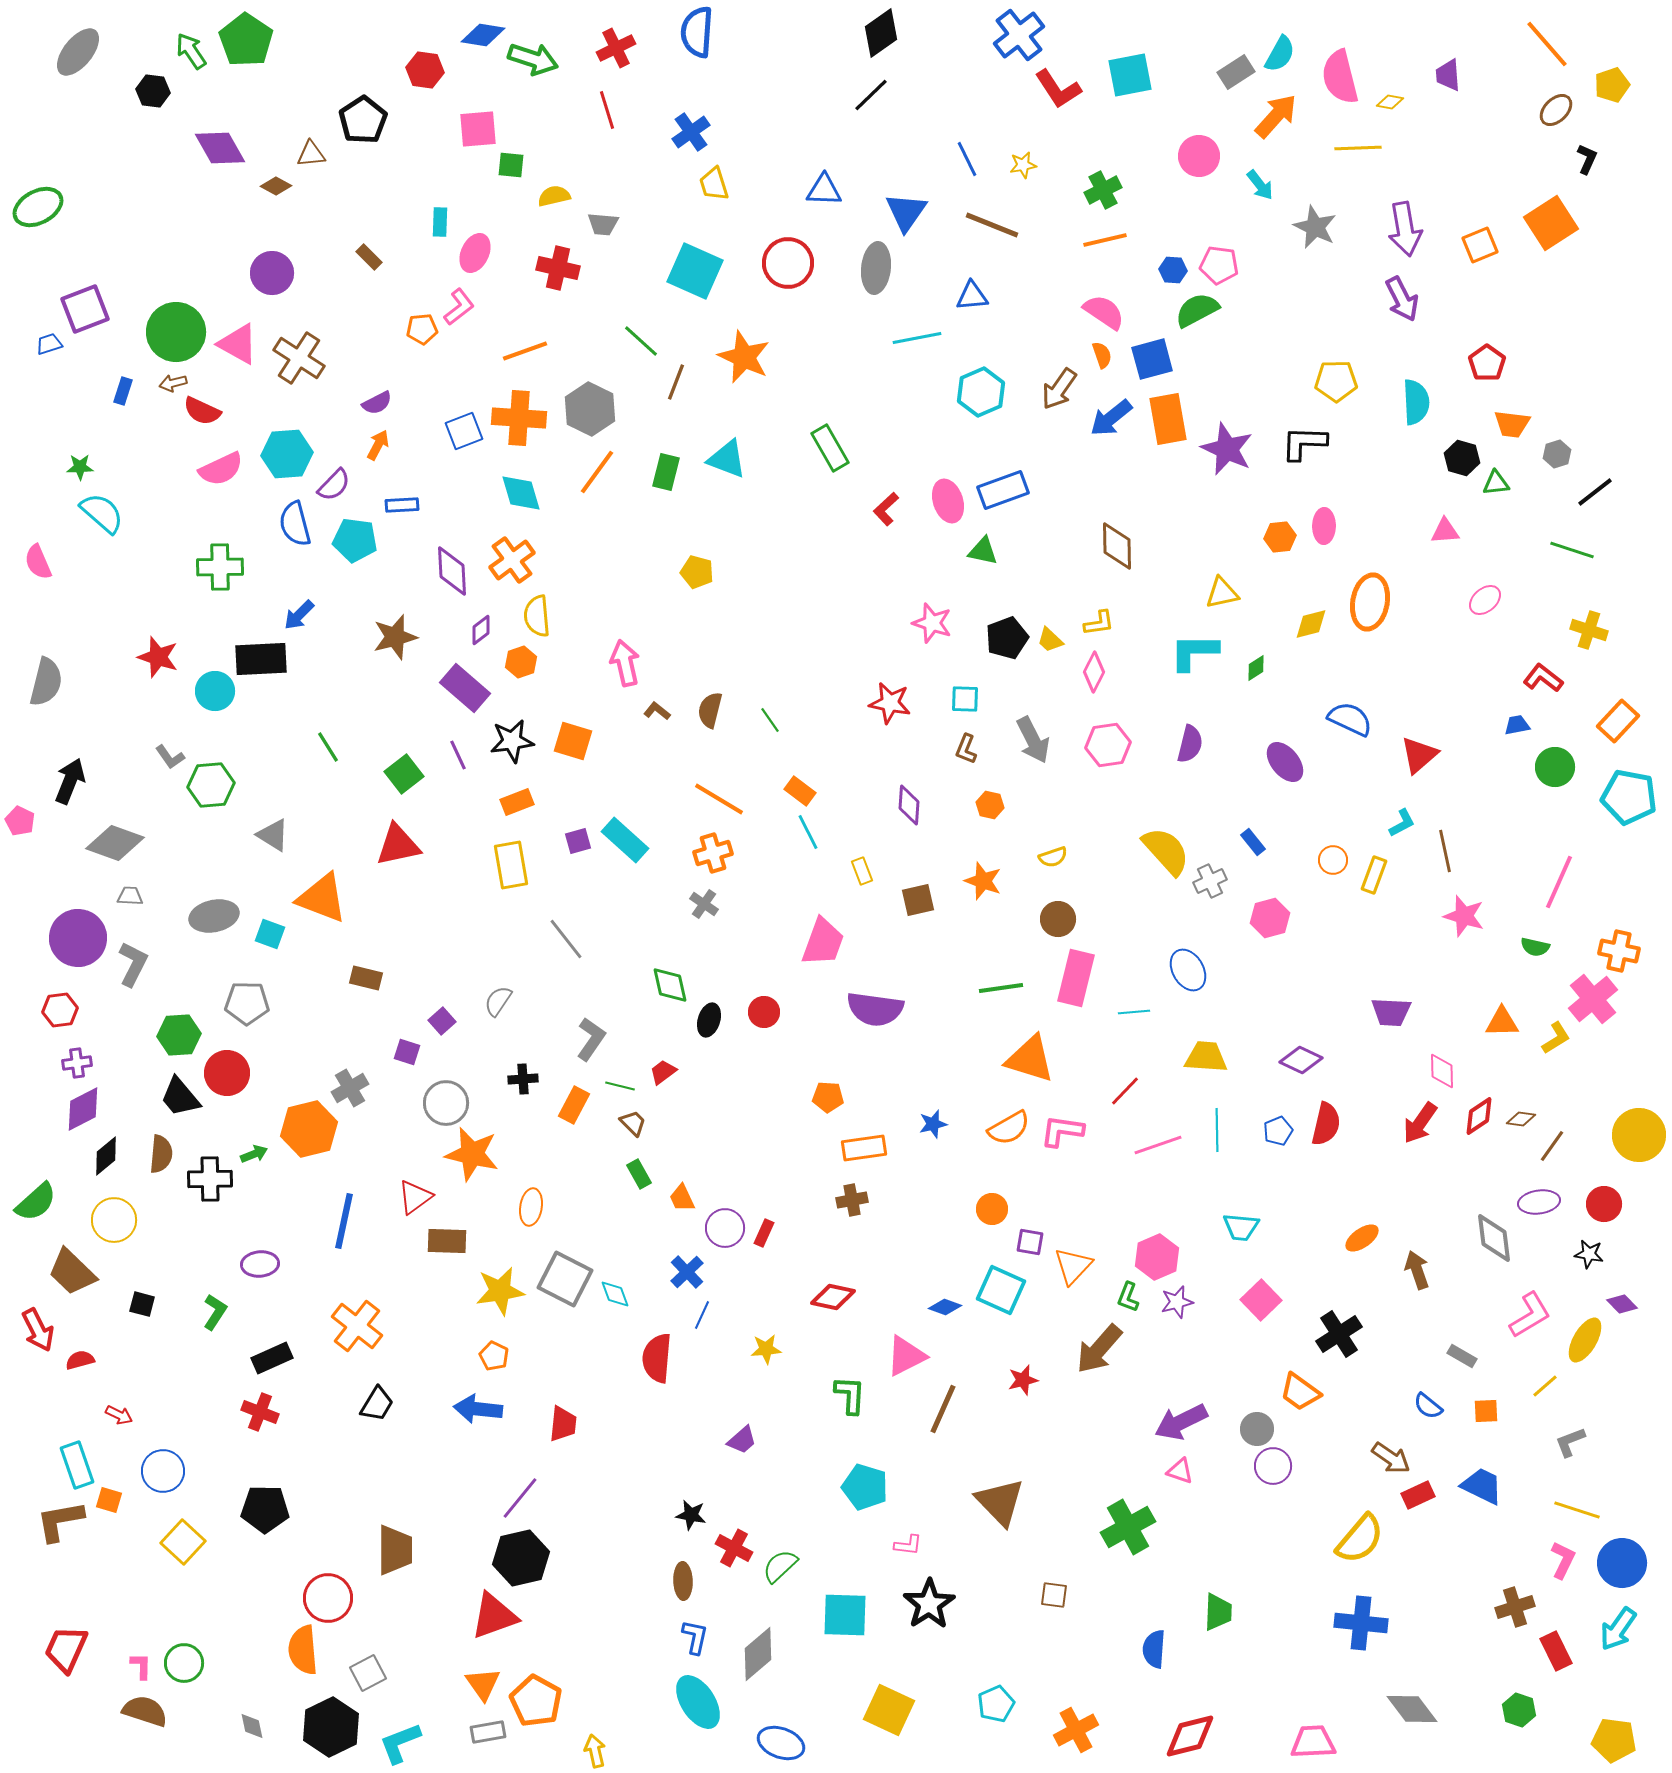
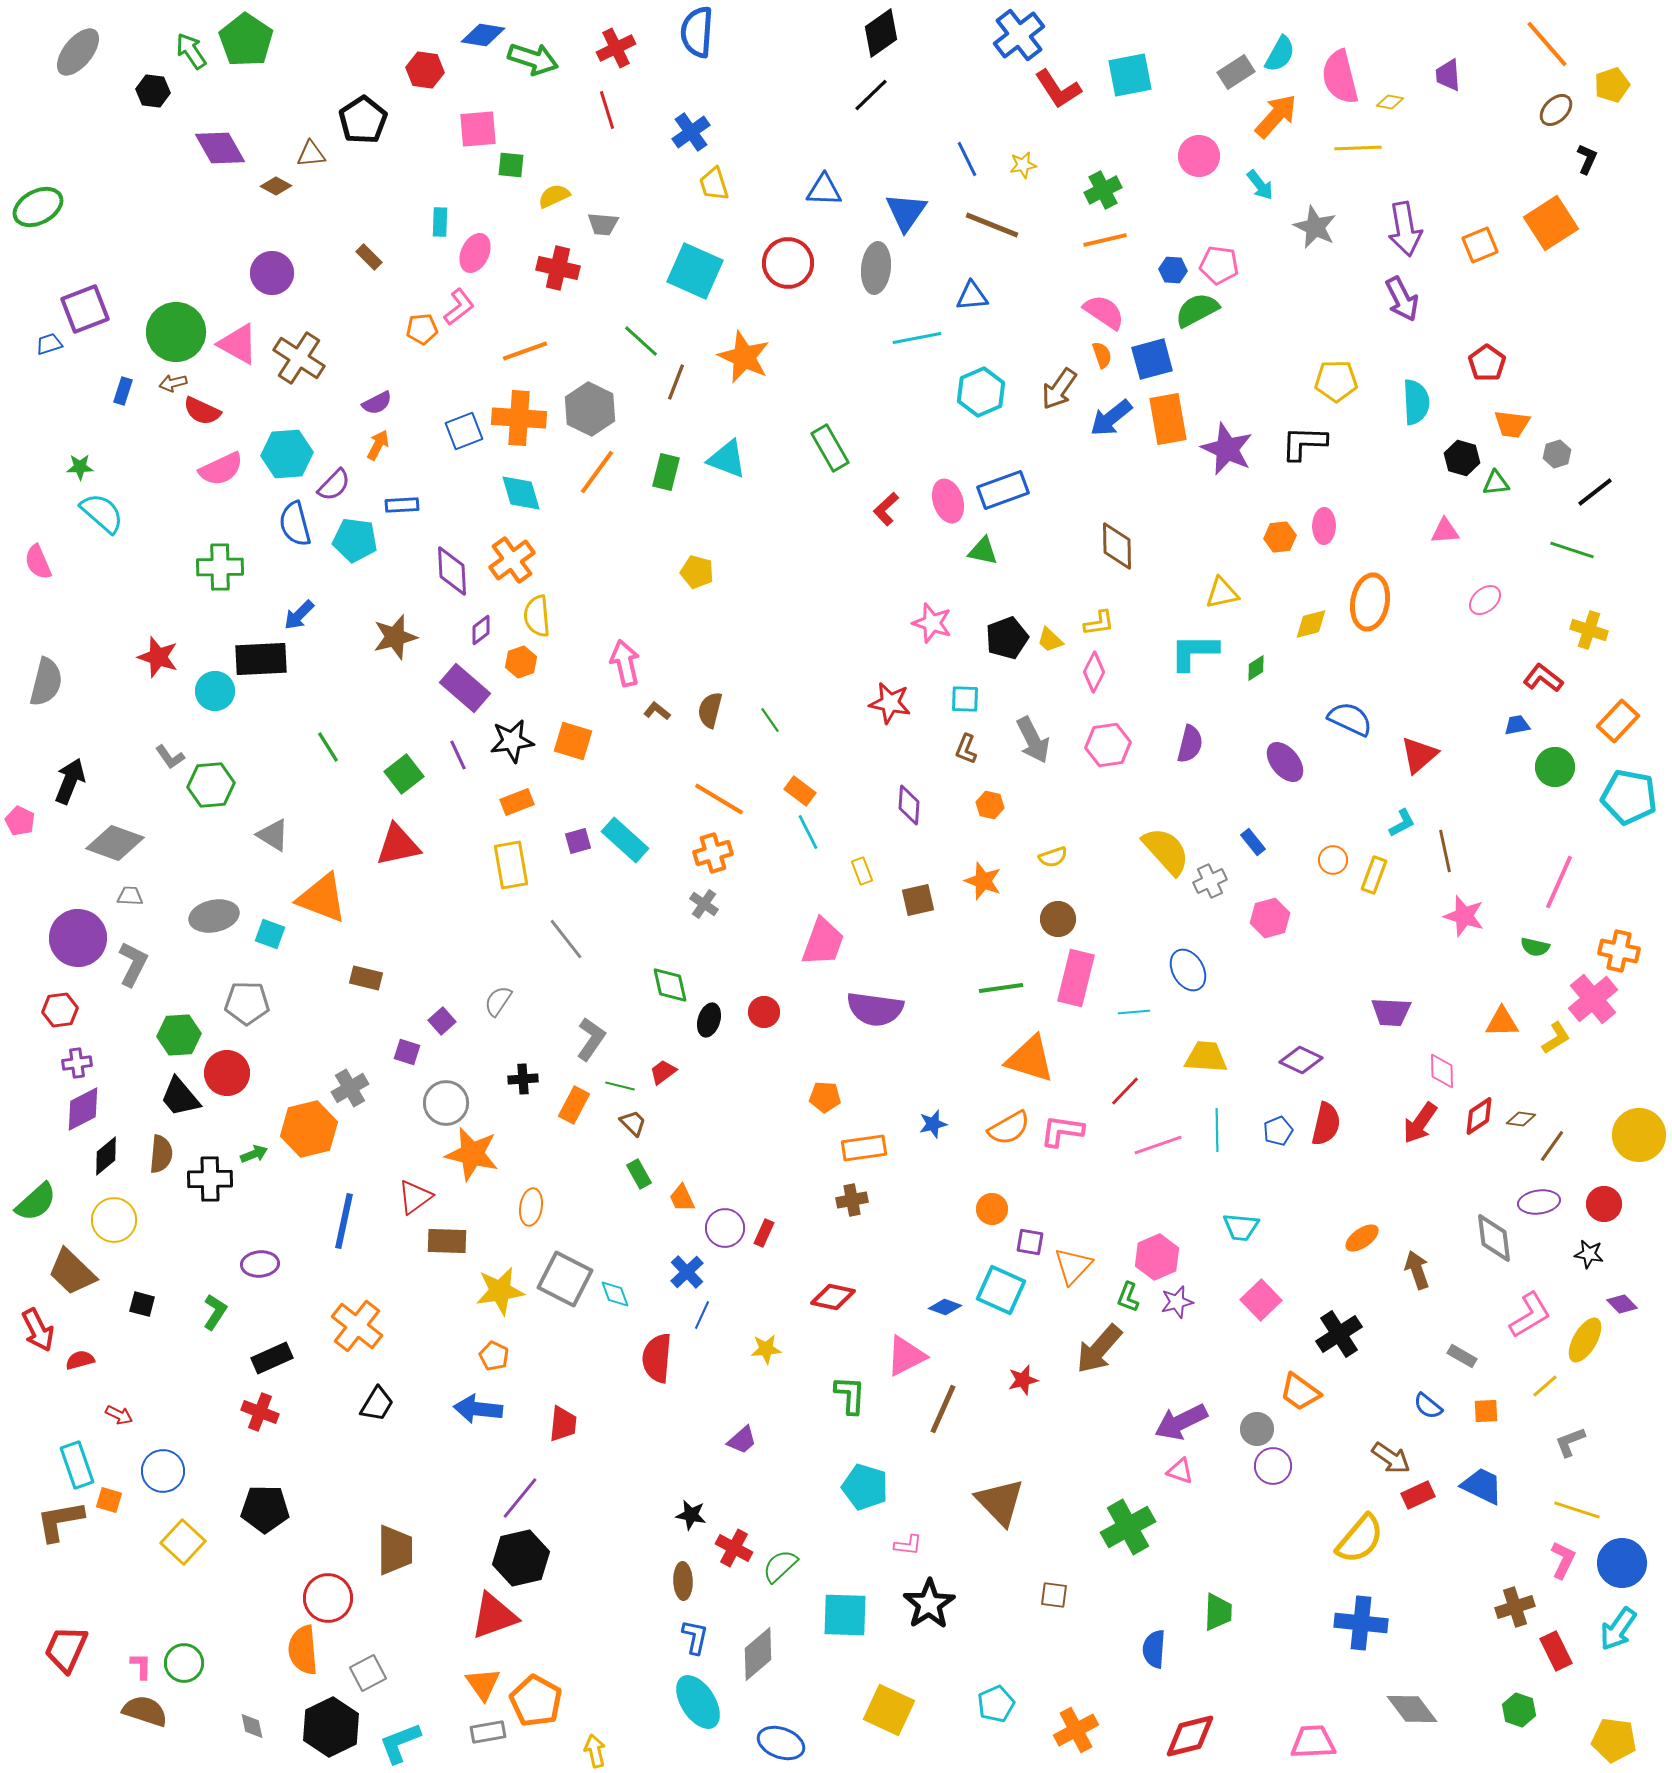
yellow semicircle at (554, 196): rotated 12 degrees counterclockwise
orange pentagon at (828, 1097): moved 3 px left
